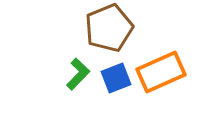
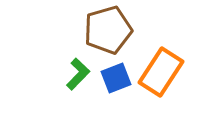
brown pentagon: moved 1 px left, 2 px down; rotated 6 degrees clockwise
orange rectangle: rotated 33 degrees counterclockwise
